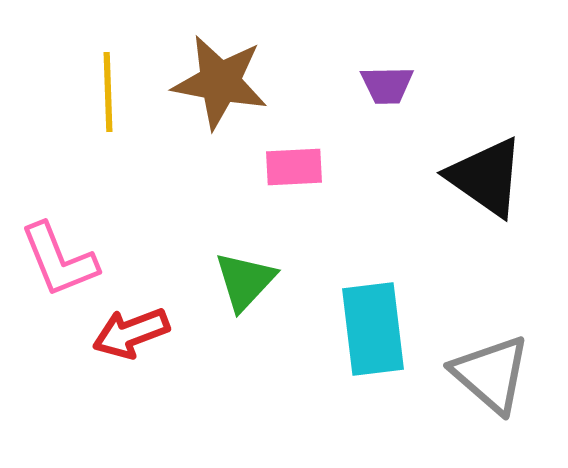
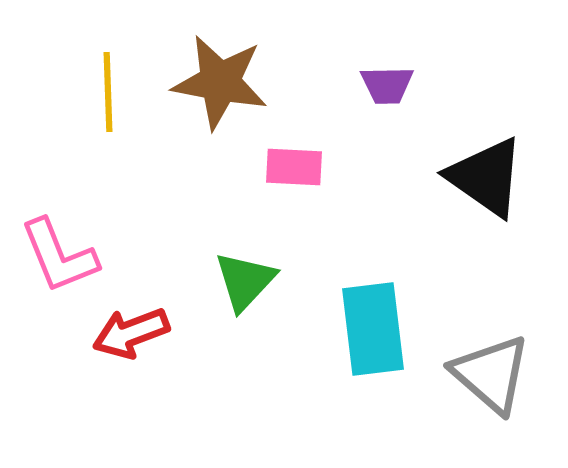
pink rectangle: rotated 6 degrees clockwise
pink L-shape: moved 4 px up
